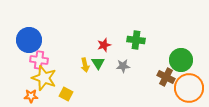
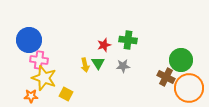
green cross: moved 8 px left
